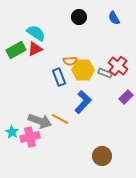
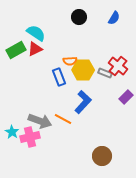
blue semicircle: rotated 120 degrees counterclockwise
orange line: moved 3 px right
